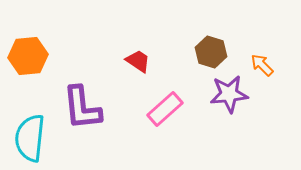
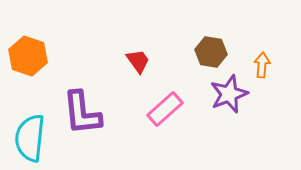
brown hexagon: rotated 8 degrees counterclockwise
orange hexagon: rotated 24 degrees clockwise
red trapezoid: rotated 20 degrees clockwise
orange arrow: rotated 50 degrees clockwise
purple star: rotated 15 degrees counterclockwise
purple L-shape: moved 5 px down
